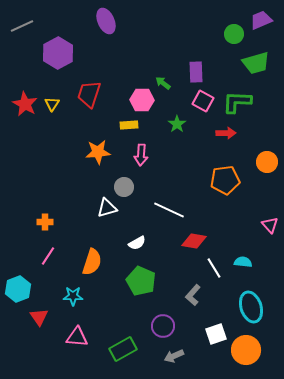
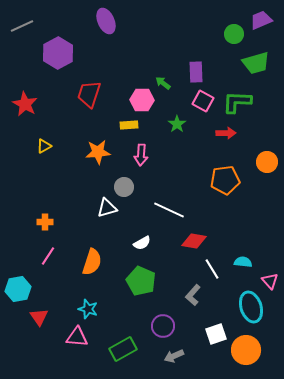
yellow triangle at (52, 104): moved 8 px left, 42 px down; rotated 28 degrees clockwise
pink triangle at (270, 225): moved 56 px down
white semicircle at (137, 243): moved 5 px right
white line at (214, 268): moved 2 px left, 1 px down
cyan hexagon at (18, 289): rotated 10 degrees clockwise
cyan star at (73, 296): moved 15 px right, 13 px down; rotated 18 degrees clockwise
